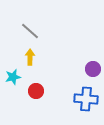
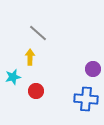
gray line: moved 8 px right, 2 px down
